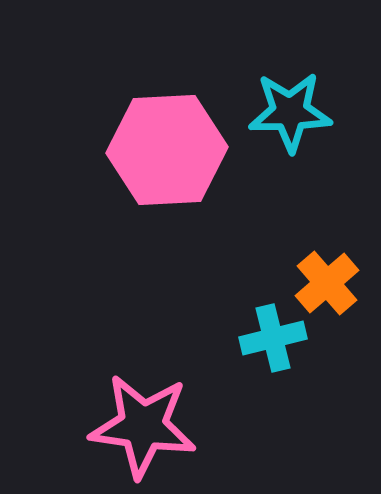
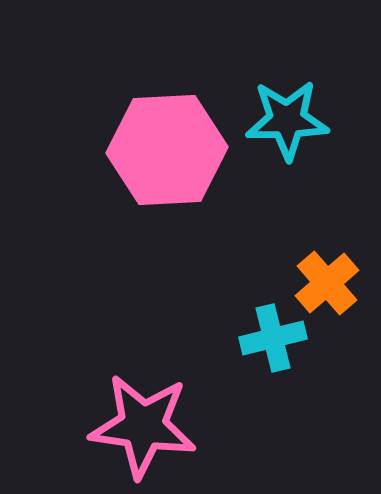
cyan star: moved 3 px left, 8 px down
